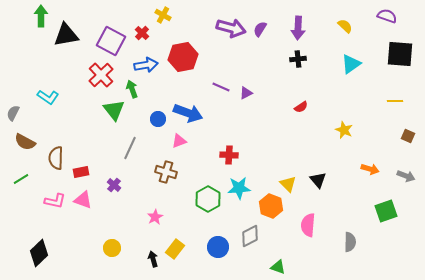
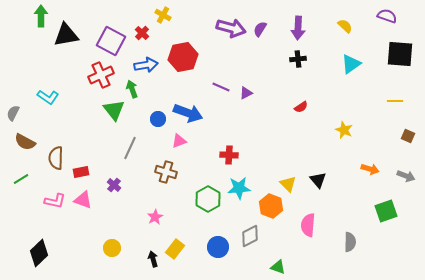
red cross at (101, 75): rotated 20 degrees clockwise
